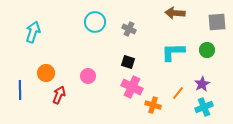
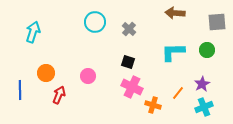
gray cross: rotated 16 degrees clockwise
